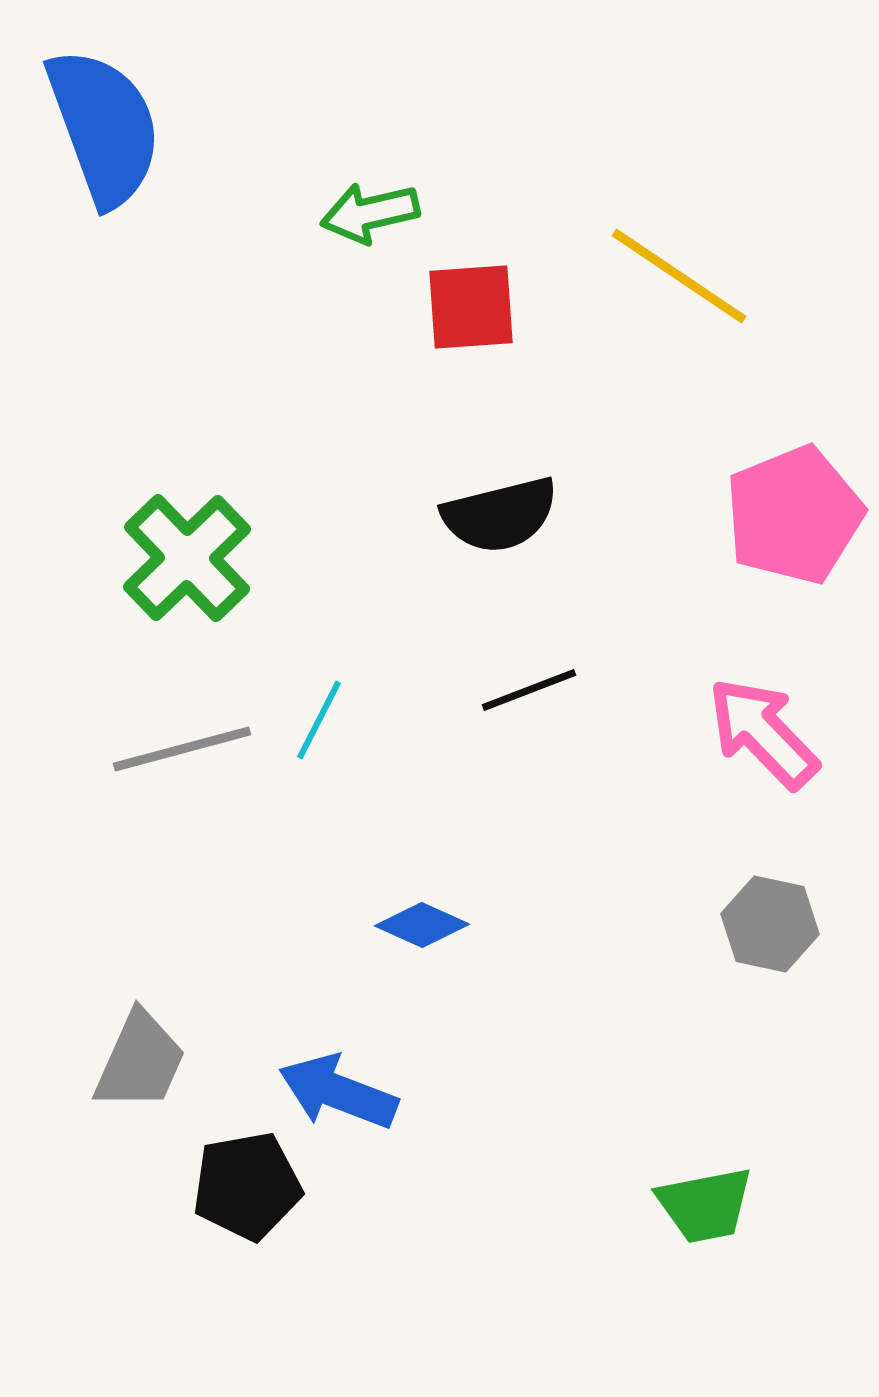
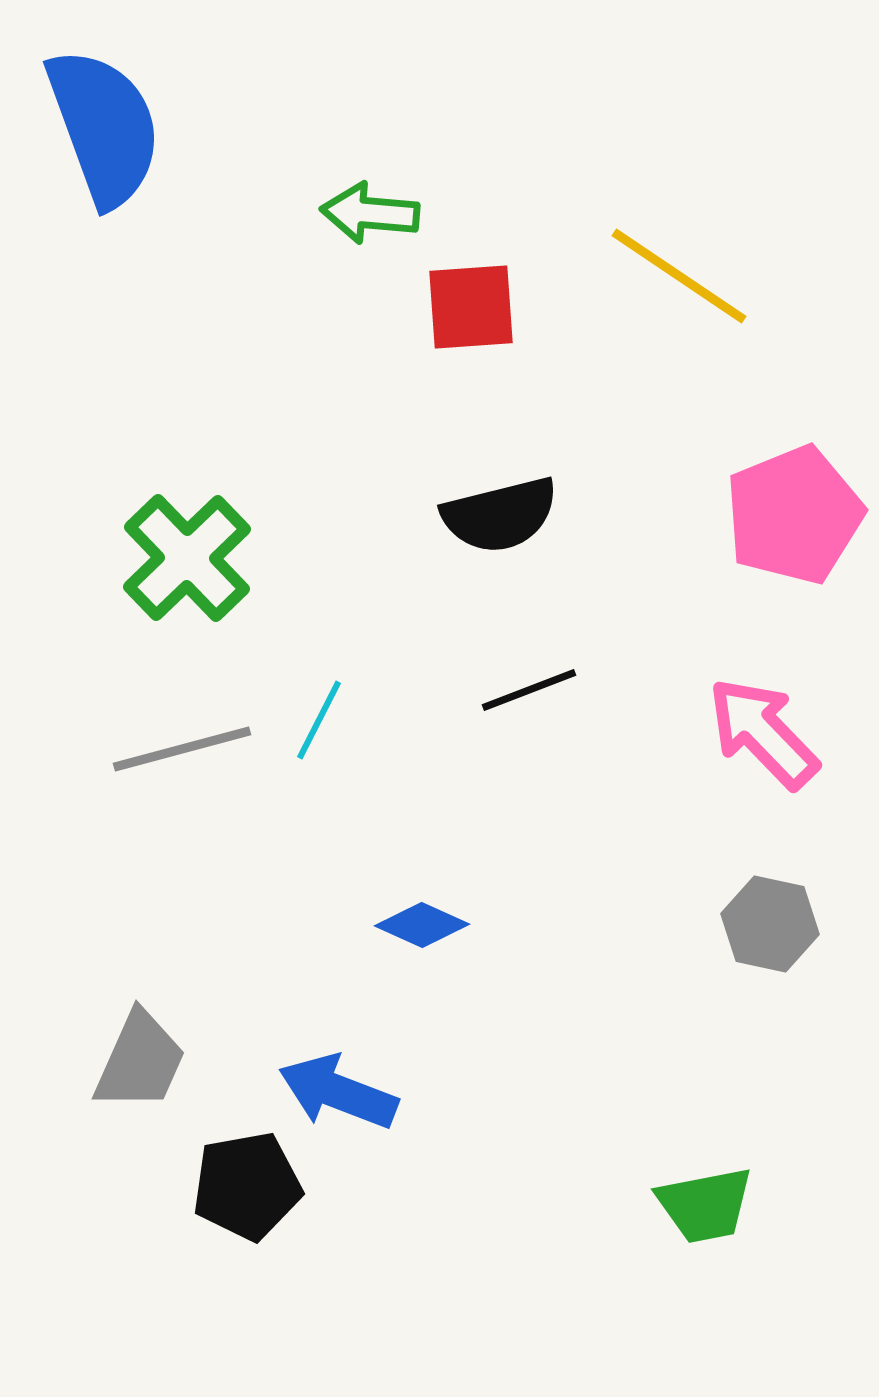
green arrow: rotated 18 degrees clockwise
